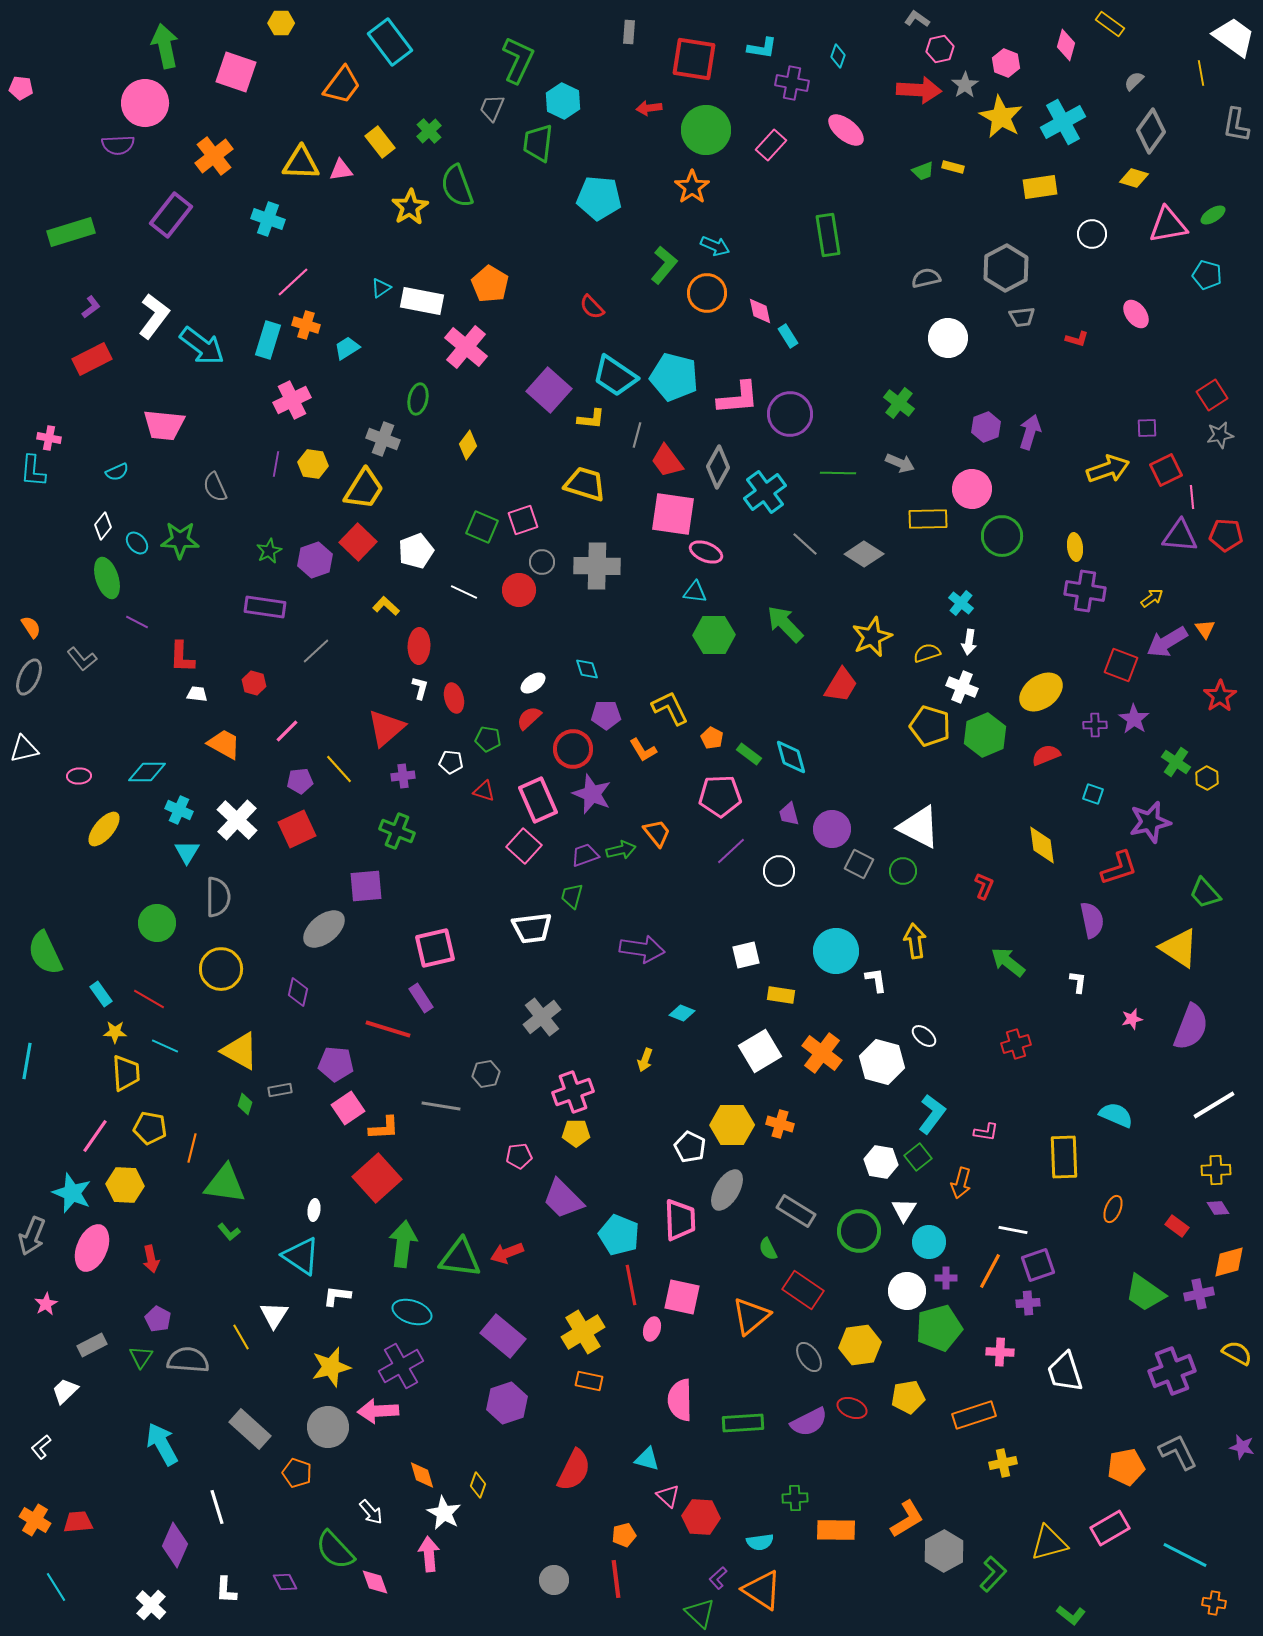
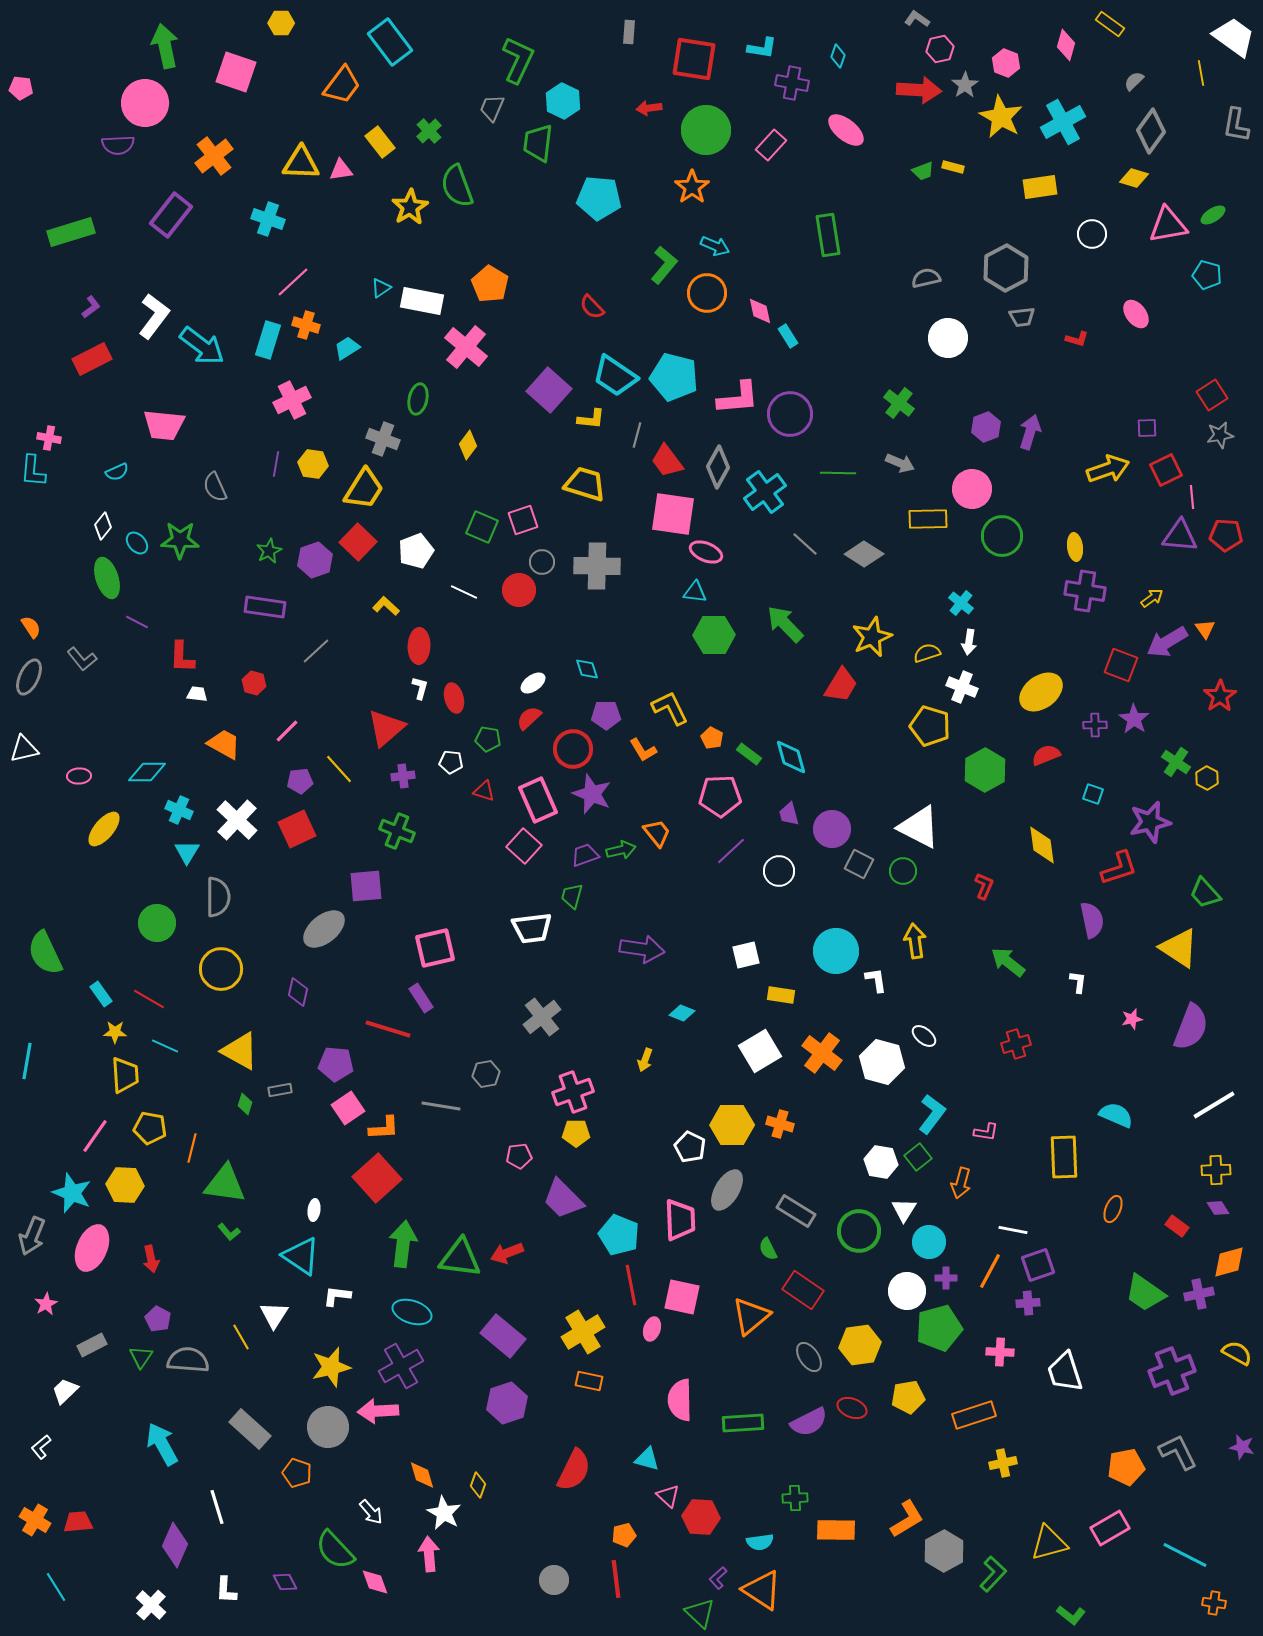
green hexagon at (985, 735): moved 35 px down; rotated 6 degrees counterclockwise
yellow trapezoid at (126, 1073): moved 1 px left, 2 px down
